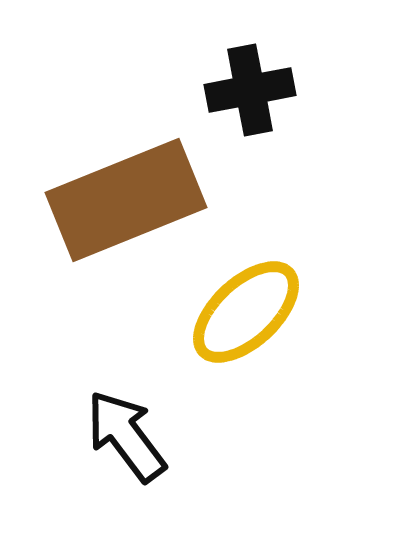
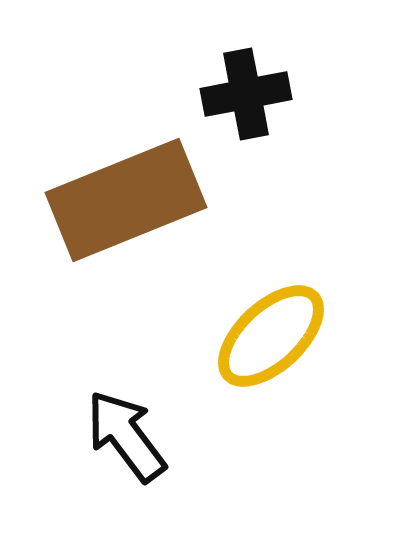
black cross: moved 4 px left, 4 px down
yellow ellipse: moved 25 px right, 24 px down
